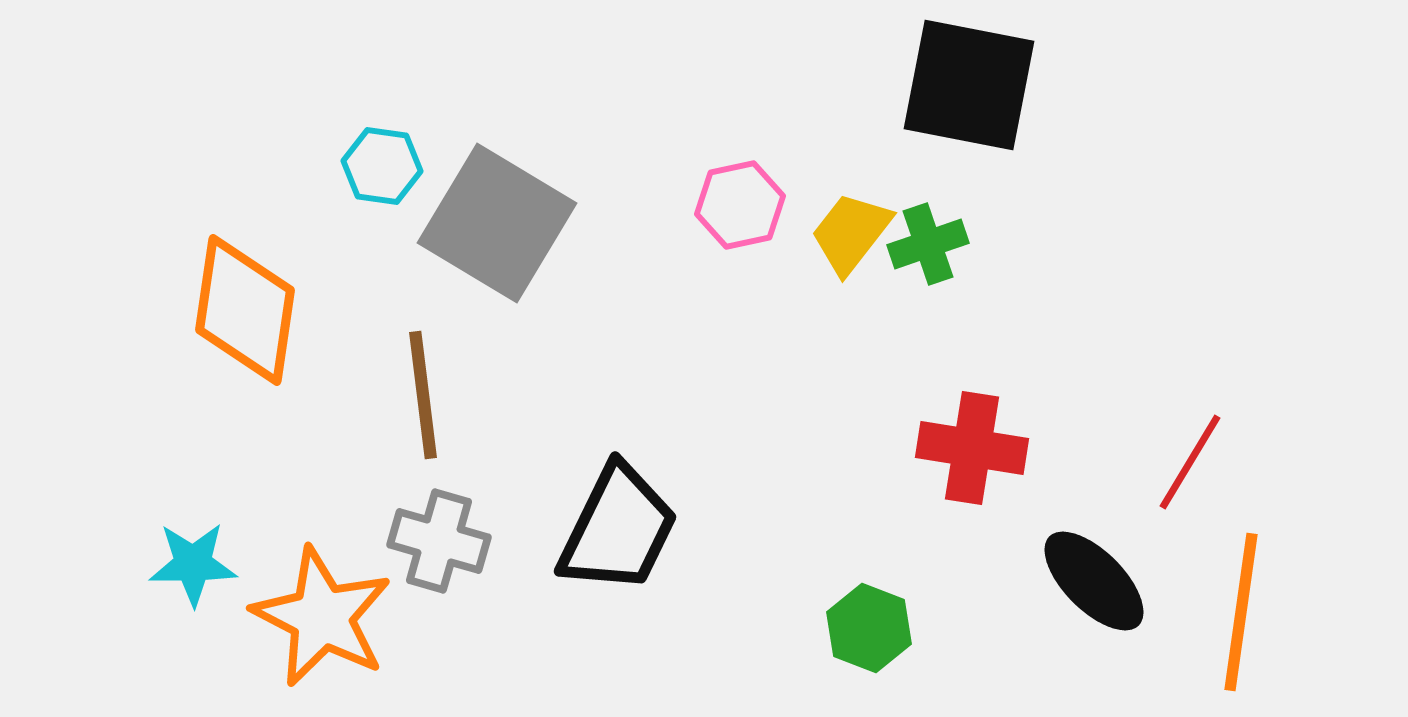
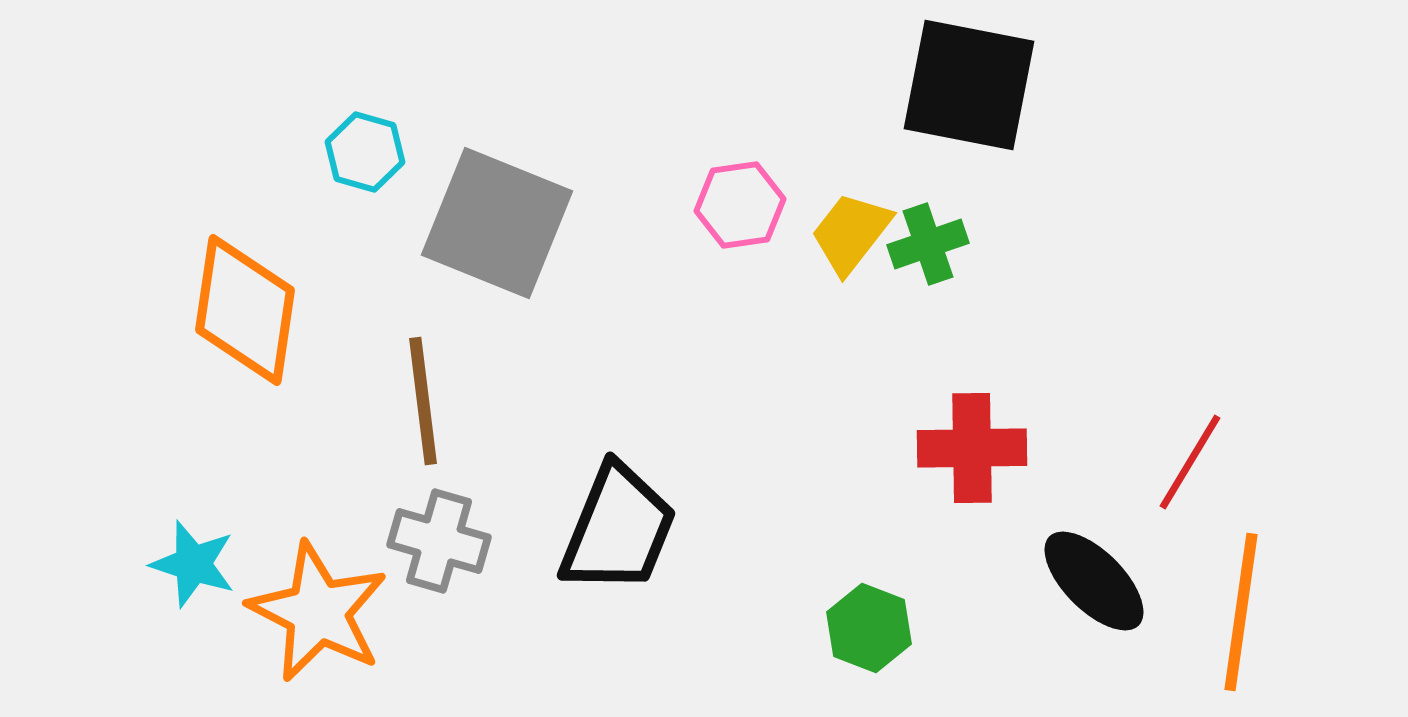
cyan hexagon: moved 17 px left, 14 px up; rotated 8 degrees clockwise
pink hexagon: rotated 4 degrees clockwise
gray square: rotated 9 degrees counterclockwise
brown line: moved 6 px down
red cross: rotated 10 degrees counterclockwise
black trapezoid: rotated 4 degrees counterclockwise
cyan star: rotated 18 degrees clockwise
orange star: moved 4 px left, 5 px up
